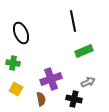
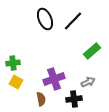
black line: rotated 55 degrees clockwise
black ellipse: moved 24 px right, 14 px up
green rectangle: moved 8 px right; rotated 18 degrees counterclockwise
green cross: rotated 16 degrees counterclockwise
purple cross: moved 3 px right
yellow square: moved 7 px up
black cross: rotated 21 degrees counterclockwise
